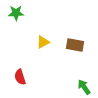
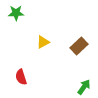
brown rectangle: moved 4 px right, 1 px down; rotated 54 degrees counterclockwise
red semicircle: moved 1 px right
green arrow: rotated 70 degrees clockwise
